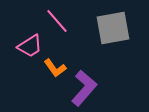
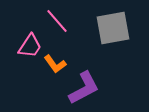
pink trapezoid: rotated 24 degrees counterclockwise
orange L-shape: moved 4 px up
purple L-shape: rotated 21 degrees clockwise
